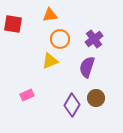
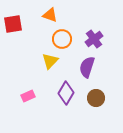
orange triangle: rotated 28 degrees clockwise
red square: rotated 18 degrees counterclockwise
orange circle: moved 2 px right
yellow triangle: rotated 24 degrees counterclockwise
pink rectangle: moved 1 px right, 1 px down
purple diamond: moved 6 px left, 12 px up
